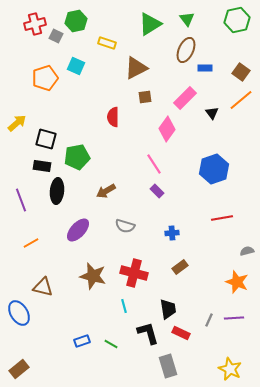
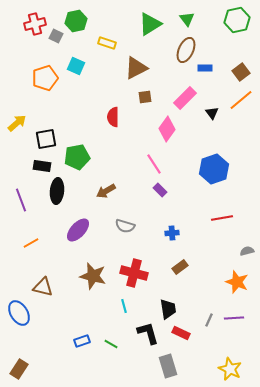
brown square at (241, 72): rotated 18 degrees clockwise
black square at (46, 139): rotated 25 degrees counterclockwise
purple rectangle at (157, 191): moved 3 px right, 1 px up
brown rectangle at (19, 369): rotated 18 degrees counterclockwise
